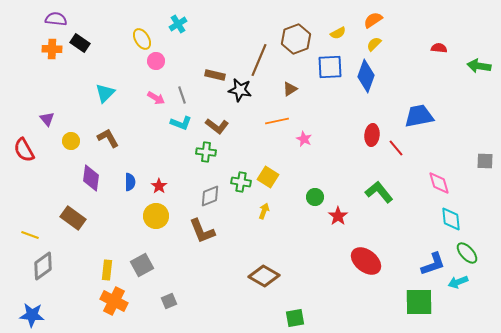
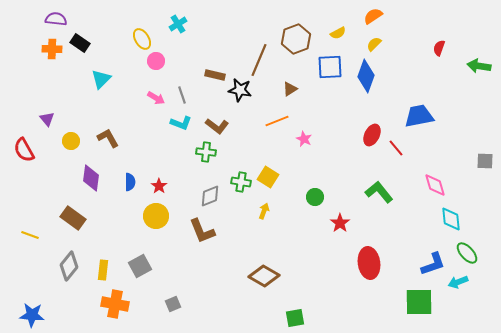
orange semicircle at (373, 20): moved 4 px up
red semicircle at (439, 48): rotated 77 degrees counterclockwise
cyan triangle at (105, 93): moved 4 px left, 14 px up
orange line at (277, 121): rotated 10 degrees counterclockwise
red ellipse at (372, 135): rotated 20 degrees clockwise
pink diamond at (439, 183): moved 4 px left, 2 px down
red star at (338, 216): moved 2 px right, 7 px down
red ellipse at (366, 261): moved 3 px right, 2 px down; rotated 44 degrees clockwise
gray square at (142, 265): moved 2 px left, 1 px down
gray diamond at (43, 266): moved 26 px right; rotated 16 degrees counterclockwise
yellow rectangle at (107, 270): moved 4 px left
orange cross at (114, 301): moved 1 px right, 3 px down; rotated 16 degrees counterclockwise
gray square at (169, 301): moved 4 px right, 3 px down
